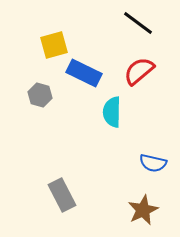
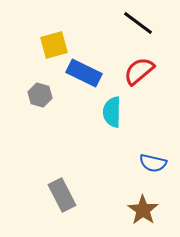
brown star: rotated 12 degrees counterclockwise
